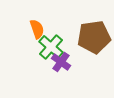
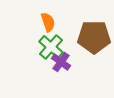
orange semicircle: moved 11 px right, 7 px up
brown pentagon: rotated 8 degrees clockwise
